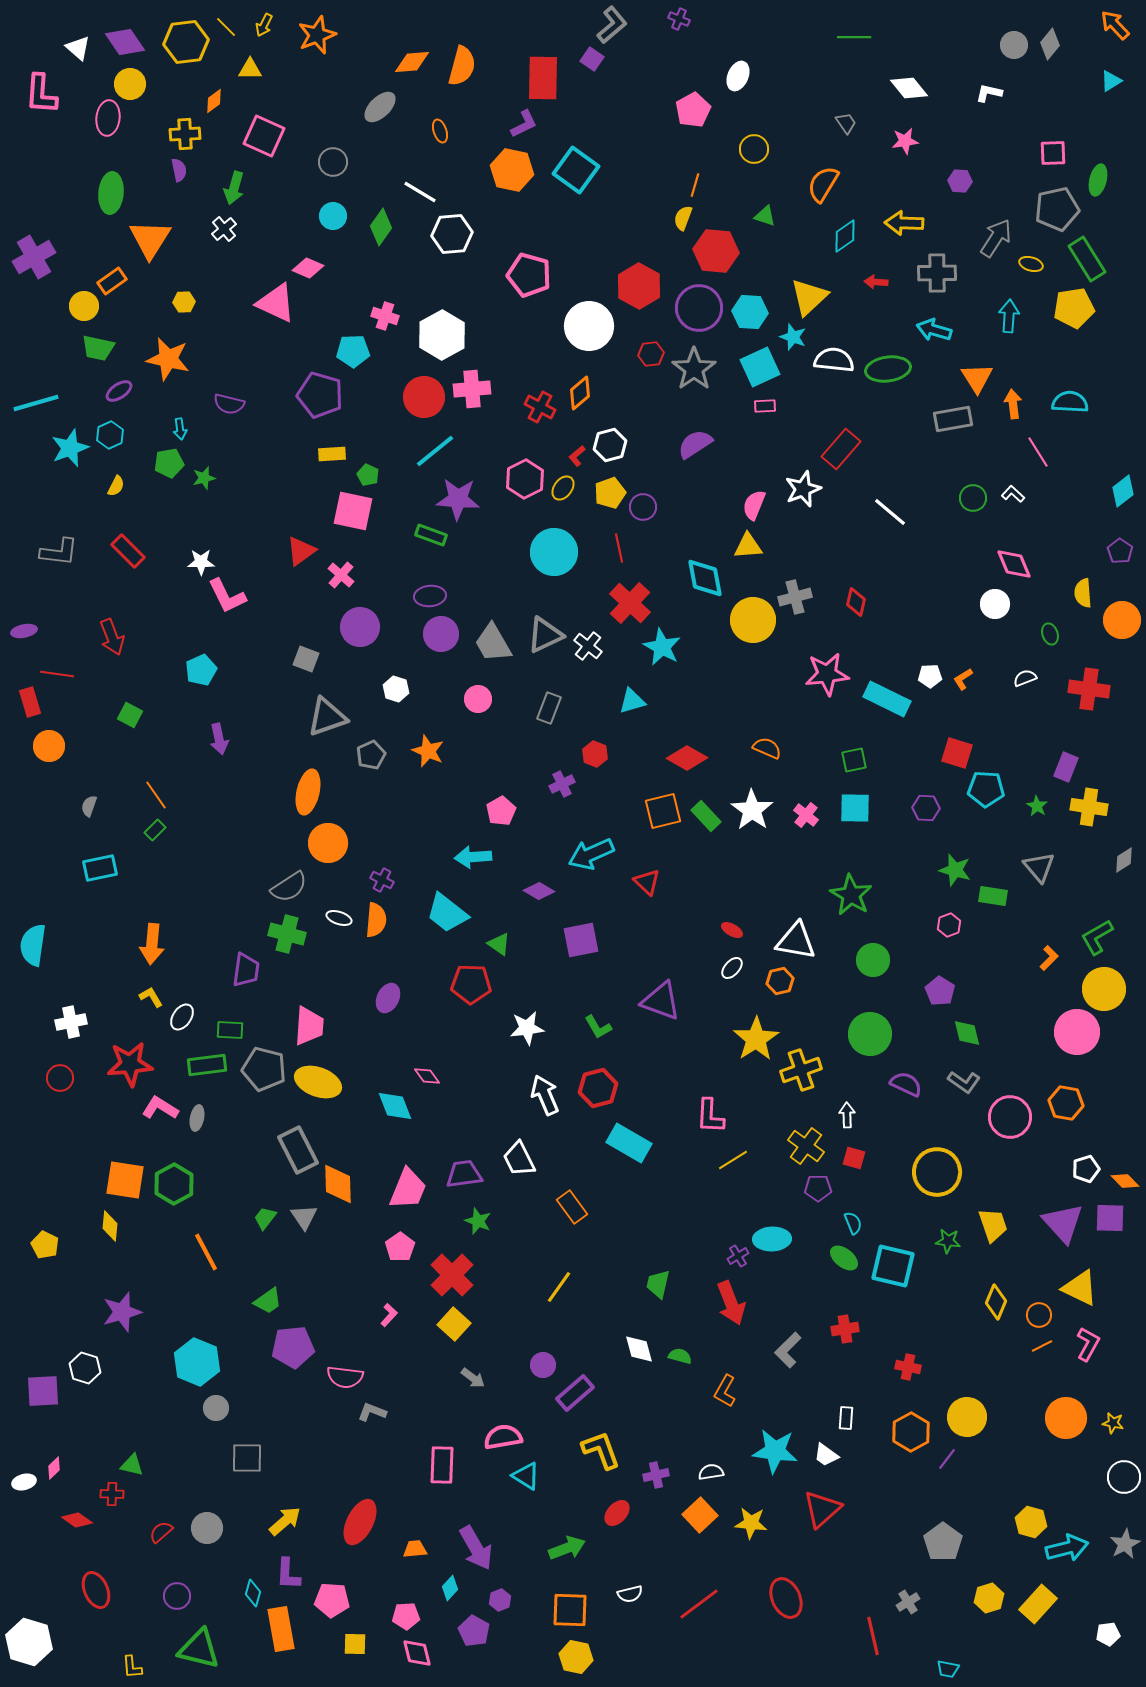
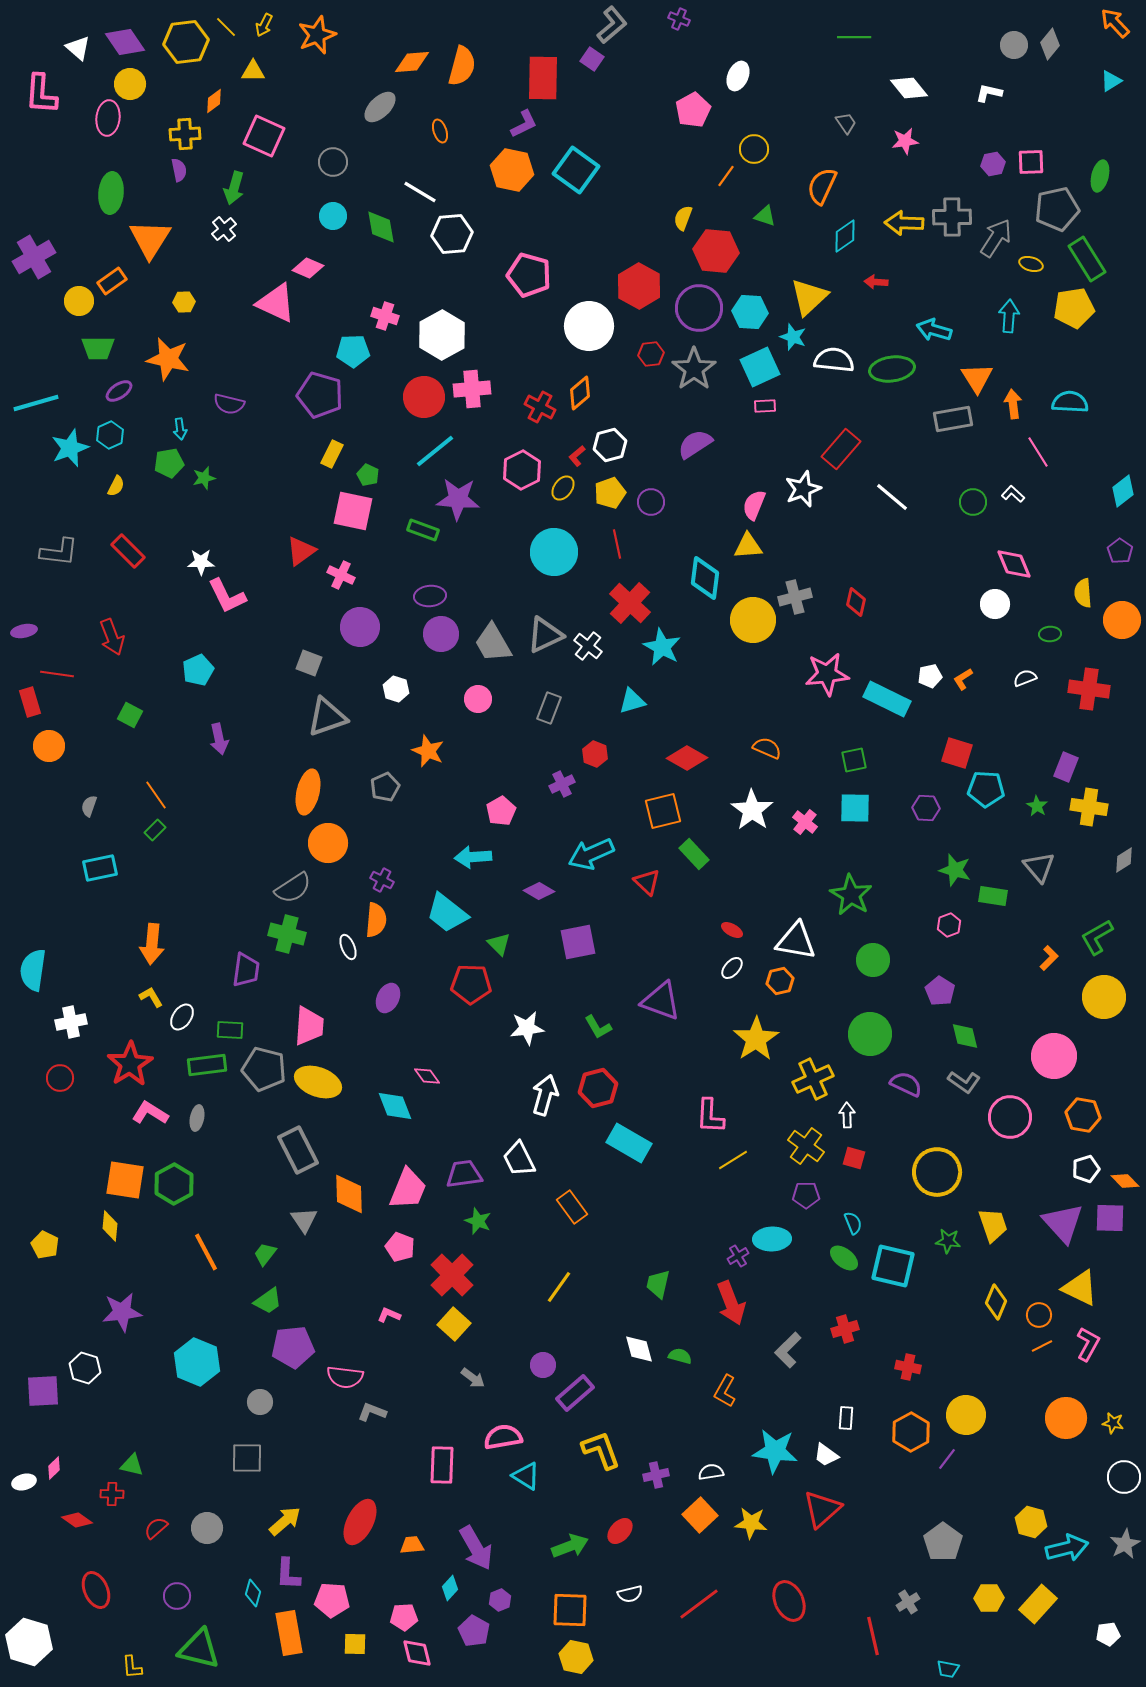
orange arrow at (1115, 25): moved 2 px up
yellow triangle at (250, 69): moved 3 px right, 2 px down
pink square at (1053, 153): moved 22 px left, 9 px down
green ellipse at (1098, 180): moved 2 px right, 4 px up
purple hexagon at (960, 181): moved 33 px right, 17 px up; rotated 15 degrees counterclockwise
orange semicircle at (823, 184): moved 1 px left, 2 px down; rotated 6 degrees counterclockwise
orange line at (695, 185): moved 31 px right, 9 px up; rotated 20 degrees clockwise
green diamond at (381, 227): rotated 45 degrees counterclockwise
gray cross at (937, 273): moved 15 px right, 56 px up
yellow circle at (84, 306): moved 5 px left, 5 px up
green trapezoid at (98, 348): rotated 12 degrees counterclockwise
green ellipse at (888, 369): moved 4 px right
yellow rectangle at (332, 454): rotated 60 degrees counterclockwise
pink hexagon at (525, 479): moved 3 px left, 9 px up
green circle at (973, 498): moved 4 px down
purple circle at (643, 507): moved 8 px right, 5 px up
white line at (890, 512): moved 2 px right, 15 px up
green rectangle at (431, 535): moved 8 px left, 5 px up
red line at (619, 548): moved 2 px left, 4 px up
pink cross at (341, 575): rotated 16 degrees counterclockwise
cyan diamond at (705, 578): rotated 18 degrees clockwise
green ellipse at (1050, 634): rotated 75 degrees counterclockwise
gray square at (306, 659): moved 3 px right, 4 px down
cyan pentagon at (201, 670): moved 3 px left
white pentagon at (930, 676): rotated 10 degrees counterclockwise
gray pentagon at (371, 755): moved 14 px right, 32 px down
pink cross at (806, 815): moved 1 px left, 7 px down
green rectangle at (706, 816): moved 12 px left, 38 px down
gray semicircle at (289, 887): moved 4 px right, 1 px down
white ellipse at (339, 918): moved 9 px right, 29 px down; rotated 50 degrees clockwise
purple square at (581, 940): moved 3 px left, 2 px down
green triangle at (499, 944): rotated 10 degrees clockwise
cyan semicircle at (33, 945): moved 25 px down
yellow circle at (1104, 989): moved 8 px down
pink circle at (1077, 1032): moved 23 px left, 24 px down
green diamond at (967, 1033): moved 2 px left, 3 px down
red star at (130, 1064): rotated 27 degrees counterclockwise
yellow cross at (801, 1070): moved 12 px right, 9 px down; rotated 6 degrees counterclockwise
white arrow at (545, 1095): rotated 39 degrees clockwise
orange hexagon at (1066, 1103): moved 17 px right, 12 px down
pink L-shape at (160, 1108): moved 10 px left, 5 px down
orange diamond at (338, 1184): moved 11 px right, 10 px down
purple pentagon at (818, 1188): moved 12 px left, 7 px down
gray triangle at (304, 1217): moved 3 px down
green trapezoid at (265, 1218): moved 36 px down
pink pentagon at (400, 1247): rotated 16 degrees counterclockwise
purple star at (122, 1312): rotated 9 degrees clockwise
pink L-shape at (389, 1315): rotated 110 degrees counterclockwise
red cross at (845, 1329): rotated 8 degrees counterclockwise
gray circle at (216, 1408): moved 44 px right, 6 px up
yellow circle at (967, 1417): moved 1 px left, 2 px up
red ellipse at (617, 1513): moved 3 px right, 18 px down
red semicircle at (161, 1532): moved 5 px left, 4 px up
green arrow at (567, 1548): moved 3 px right, 2 px up
orange trapezoid at (415, 1549): moved 3 px left, 4 px up
red ellipse at (786, 1598): moved 3 px right, 3 px down
yellow hexagon at (989, 1598): rotated 16 degrees clockwise
pink pentagon at (406, 1616): moved 2 px left, 1 px down
orange rectangle at (281, 1629): moved 8 px right, 4 px down
